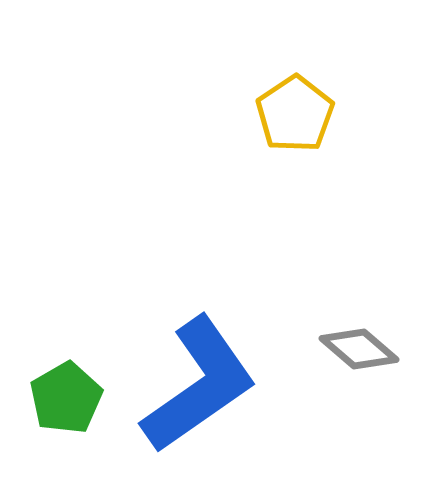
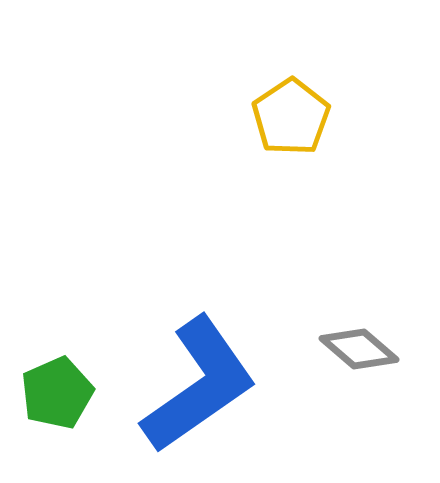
yellow pentagon: moved 4 px left, 3 px down
green pentagon: moved 9 px left, 5 px up; rotated 6 degrees clockwise
